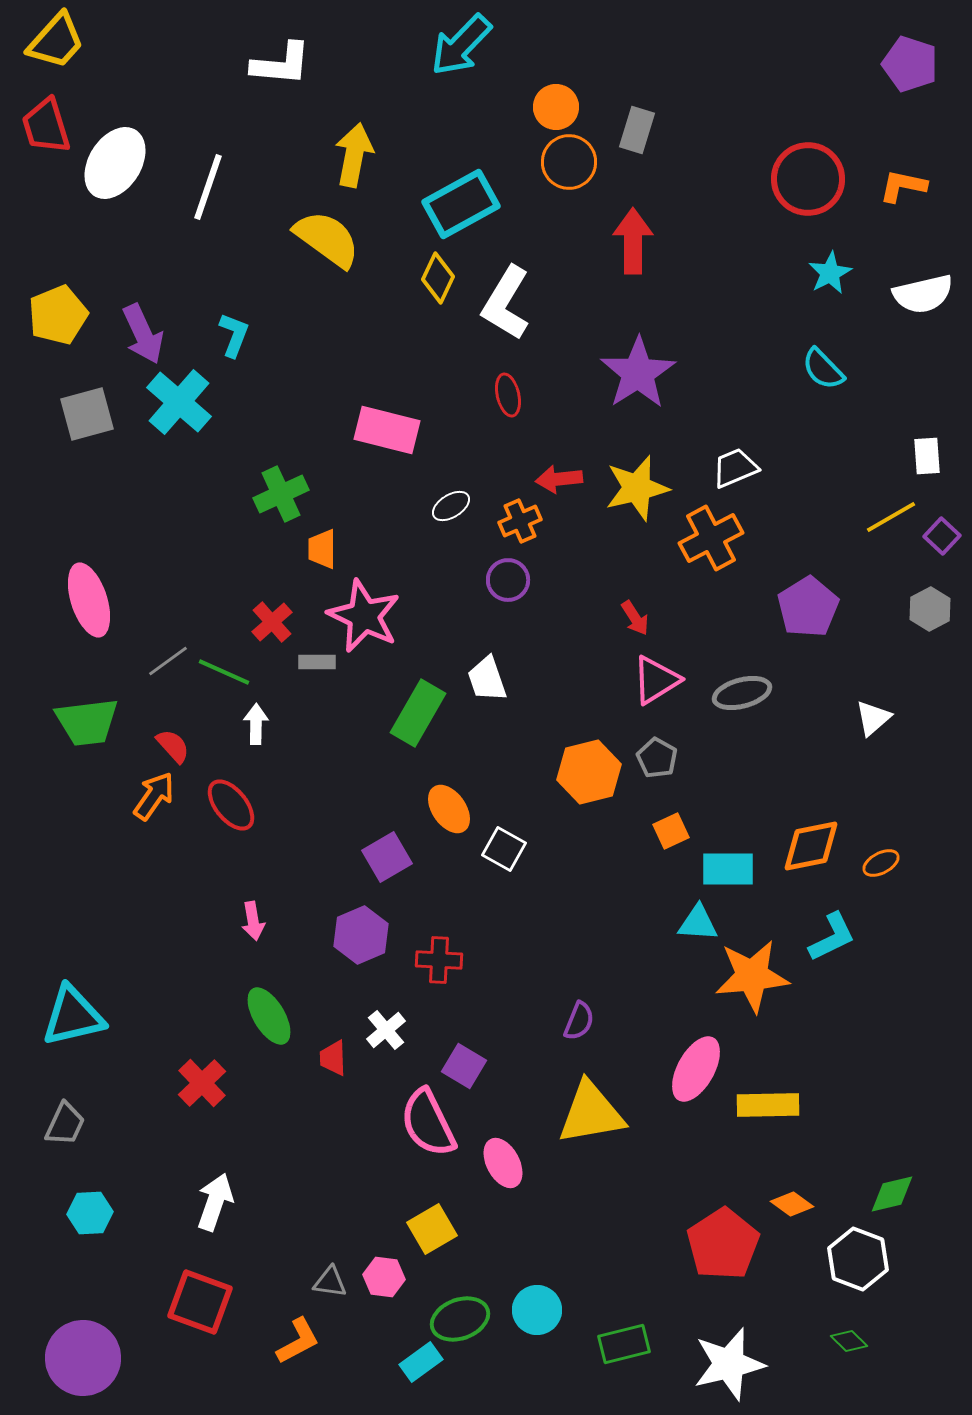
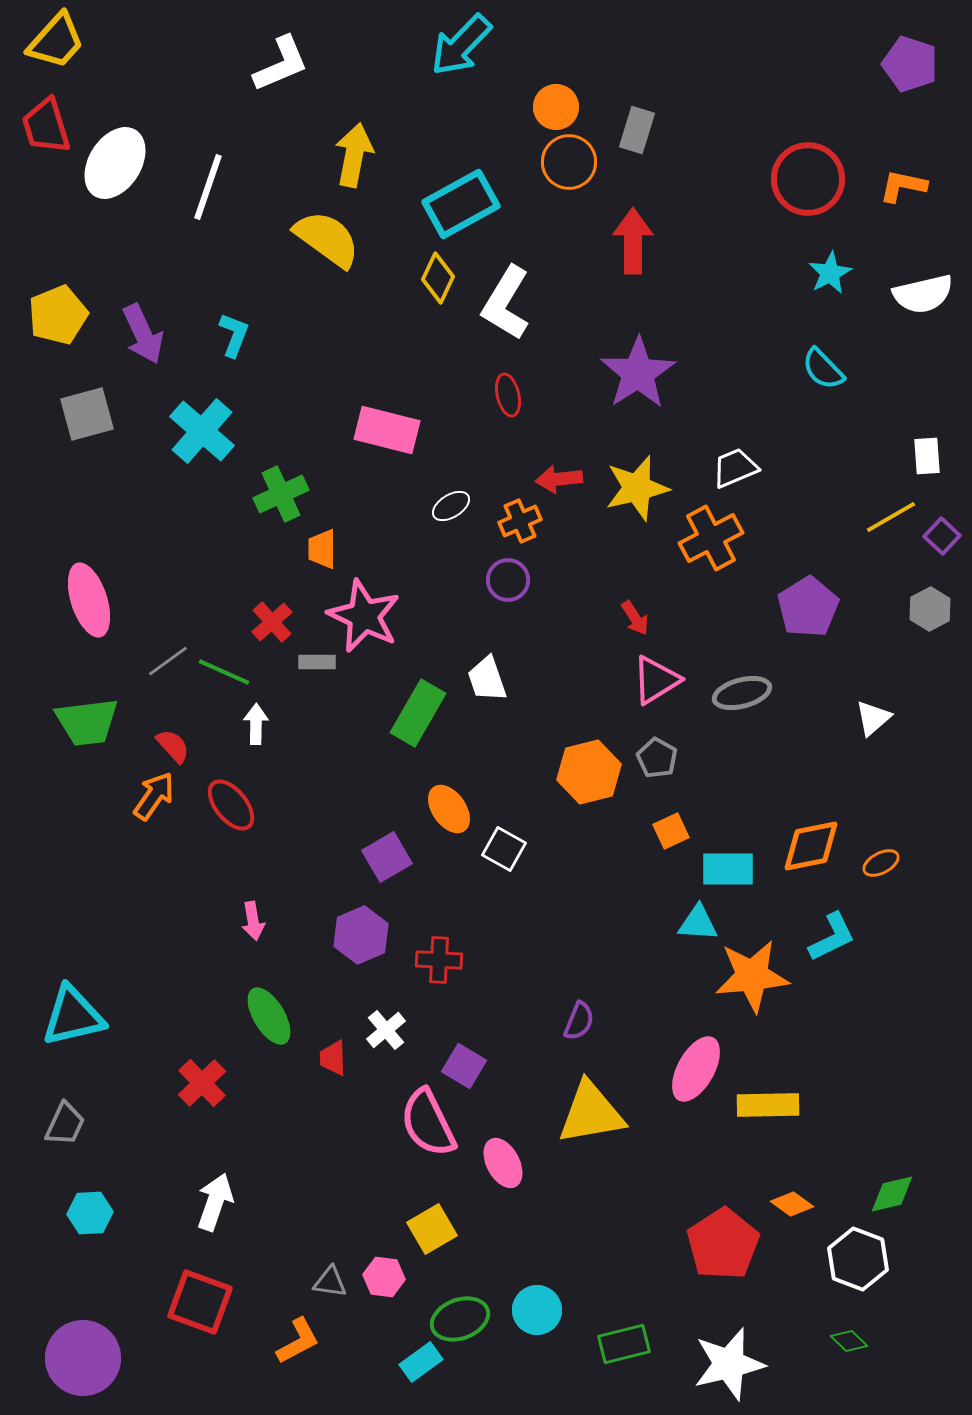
white L-shape at (281, 64): rotated 28 degrees counterclockwise
cyan cross at (179, 402): moved 23 px right, 29 px down
